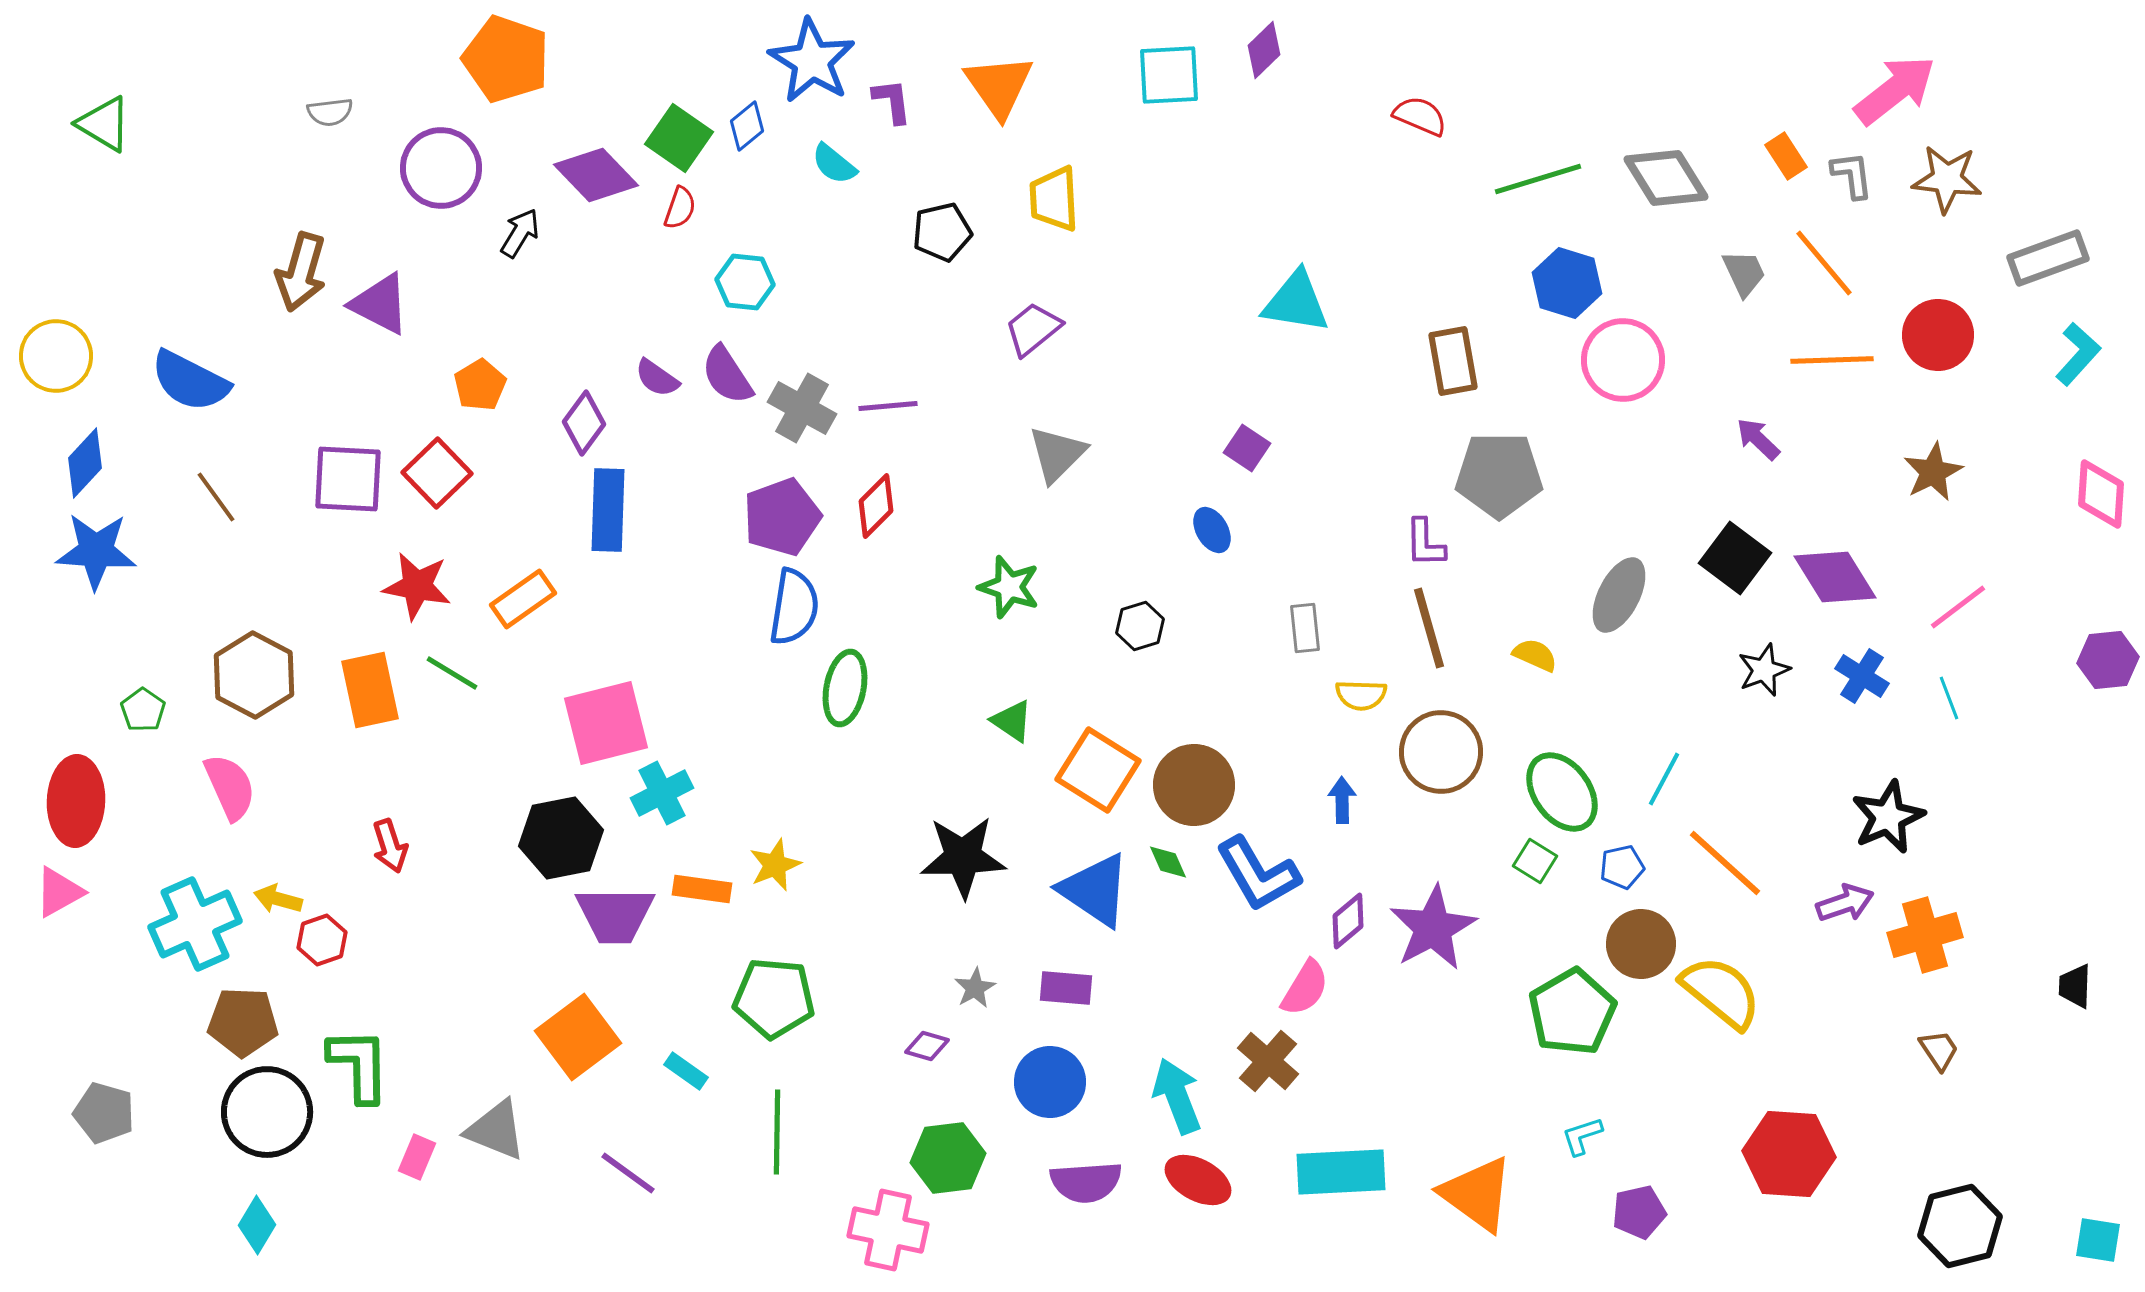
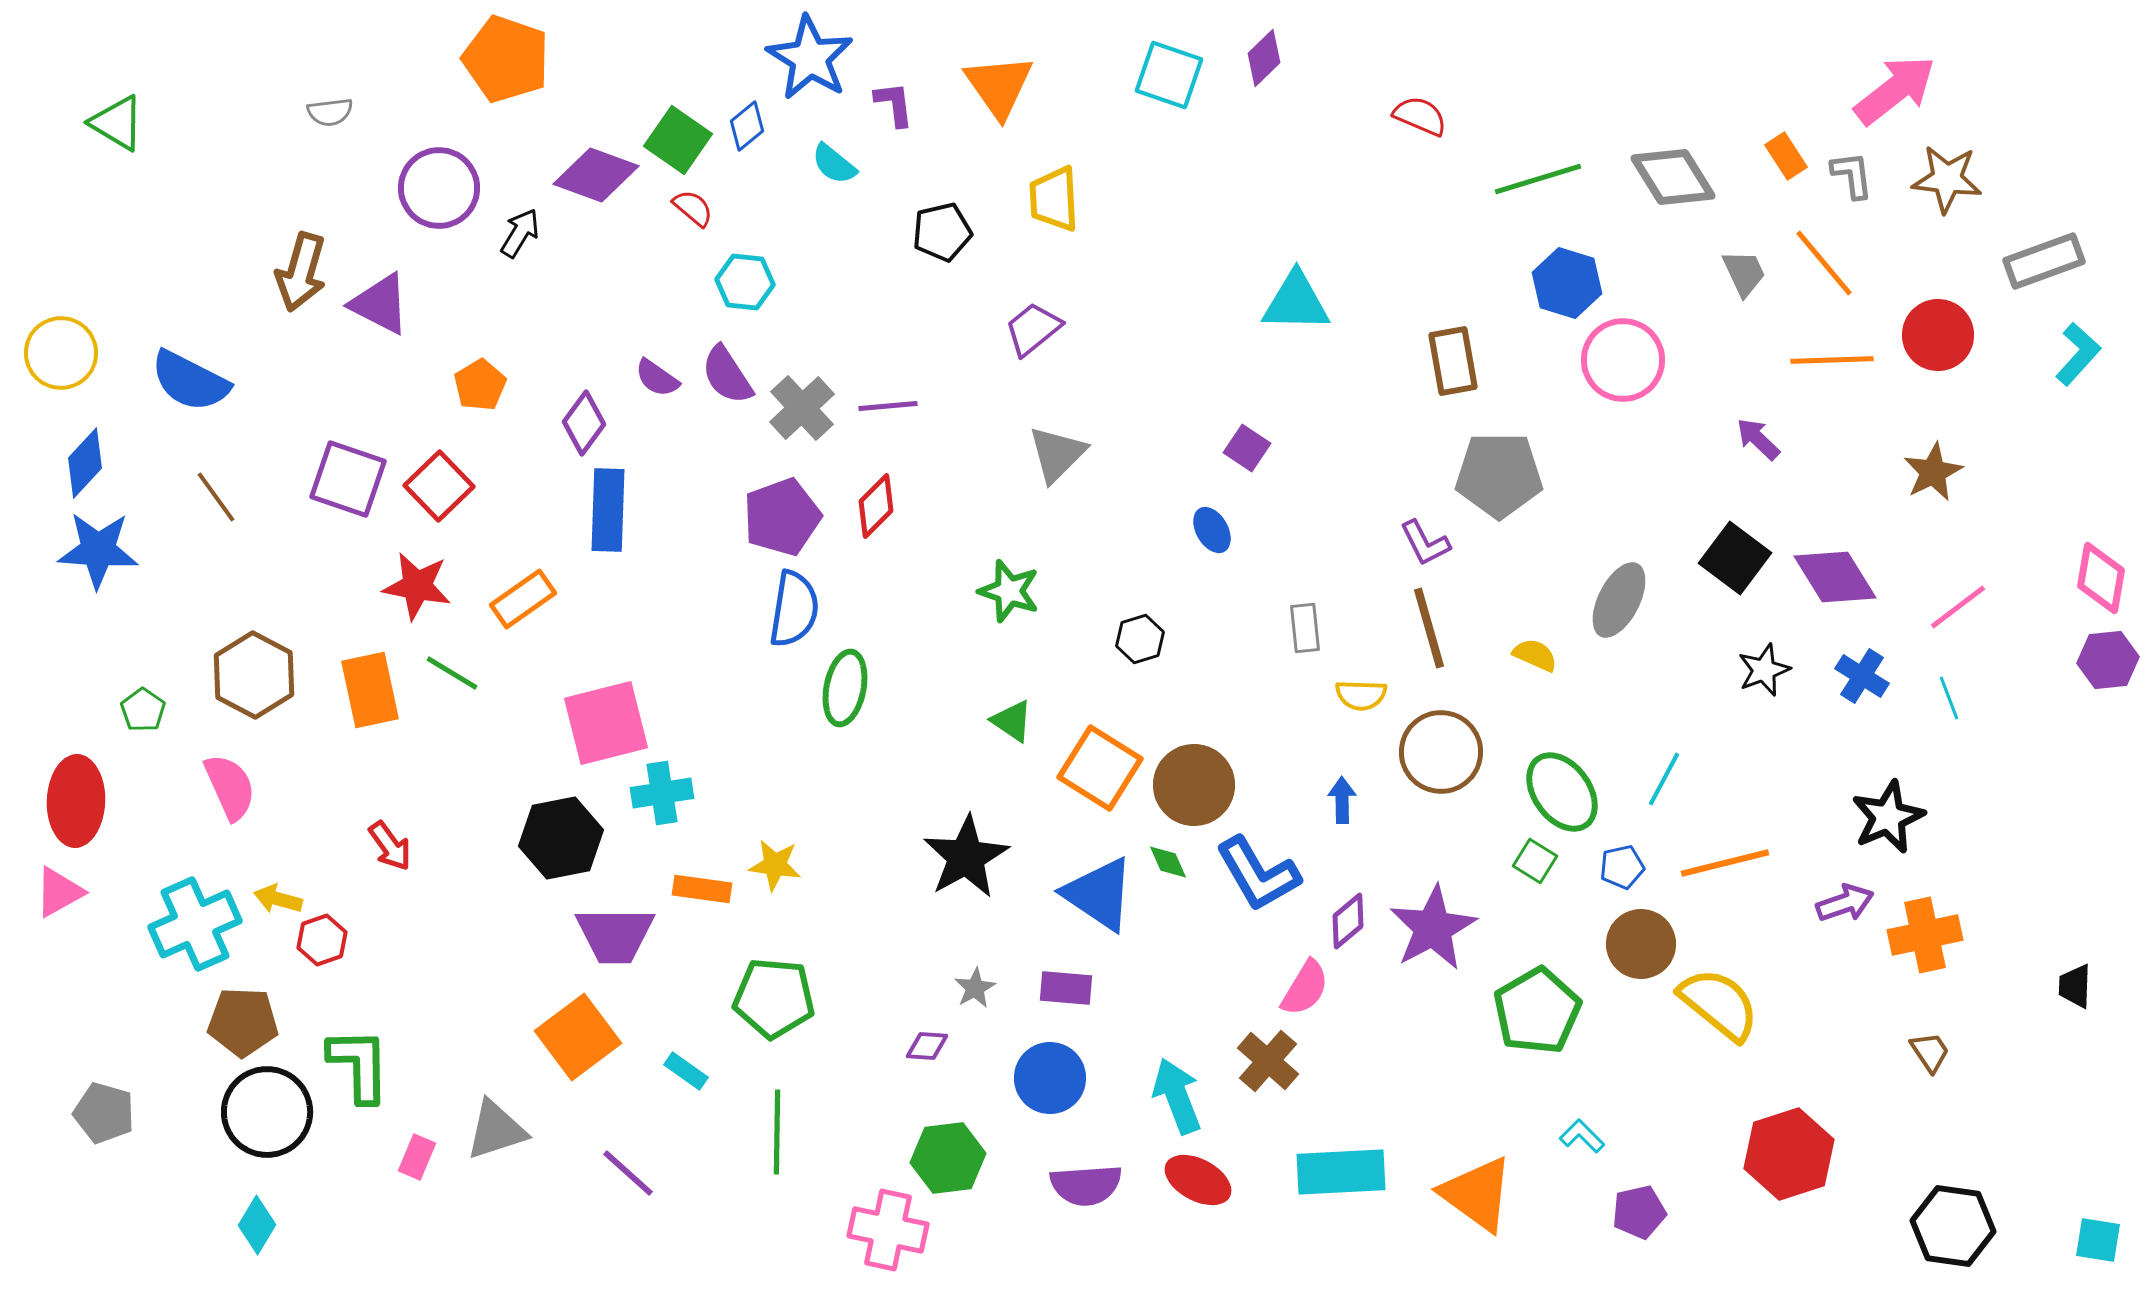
purple diamond at (1264, 50): moved 8 px down
blue star at (812, 61): moved 2 px left, 3 px up
cyan square at (1169, 75): rotated 22 degrees clockwise
purple L-shape at (892, 101): moved 2 px right, 3 px down
green triangle at (104, 124): moved 13 px right, 1 px up
green square at (679, 138): moved 1 px left, 2 px down
purple circle at (441, 168): moved 2 px left, 20 px down
purple diamond at (596, 175): rotated 26 degrees counterclockwise
gray diamond at (1666, 178): moved 7 px right, 1 px up
red semicircle at (680, 208): moved 13 px right; rotated 69 degrees counterclockwise
gray rectangle at (2048, 258): moved 4 px left, 3 px down
cyan triangle at (1296, 302): rotated 8 degrees counterclockwise
yellow circle at (56, 356): moved 5 px right, 3 px up
gray cross at (802, 408): rotated 18 degrees clockwise
red square at (437, 473): moved 2 px right, 13 px down
purple square at (348, 479): rotated 16 degrees clockwise
pink diamond at (2101, 494): moved 84 px down; rotated 6 degrees clockwise
purple L-shape at (1425, 543): rotated 26 degrees counterclockwise
blue star at (96, 551): moved 2 px right, 1 px up
green star at (1009, 587): moved 4 px down
gray ellipse at (1619, 595): moved 5 px down
blue semicircle at (794, 607): moved 2 px down
black hexagon at (1140, 626): moved 13 px down
orange square at (1098, 770): moved 2 px right, 2 px up
cyan cross at (662, 793): rotated 18 degrees clockwise
red arrow at (390, 846): rotated 18 degrees counterclockwise
black star at (963, 857): moved 3 px right; rotated 28 degrees counterclockwise
orange line at (1725, 863): rotated 56 degrees counterclockwise
yellow star at (775, 865): rotated 30 degrees clockwise
blue triangle at (1095, 890): moved 4 px right, 4 px down
purple trapezoid at (615, 915): moved 20 px down
orange cross at (1925, 935): rotated 4 degrees clockwise
yellow semicircle at (1721, 992): moved 2 px left, 12 px down
green pentagon at (1572, 1012): moved 35 px left, 1 px up
purple diamond at (927, 1046): rotated 12 degrees counterclockwise
brown trapezoid at (1939, 1050): moved 9 px left, 2 px down
blue circle at (1050, 1082): moved 4 px up
gray triangle at (496, 1130): rotated 40 degrees counterclockwise
cyan L-shape at (1582, 1136): rotated 63 degrees clockwise
red hexagon at (1789, 1154): rotated 22 degrees counterclockwise
purple line at (628, 1173): rotated 6 degrees clockwise
purple semicircle at (1086, 1182): moved 3 px down
black hexagon at (1960, 1226): moved 7 px left; rotated 22 degrees clockwise
